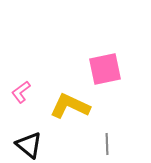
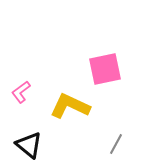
gray line: moved 9 px right; rotated 30 degrees clockwise
